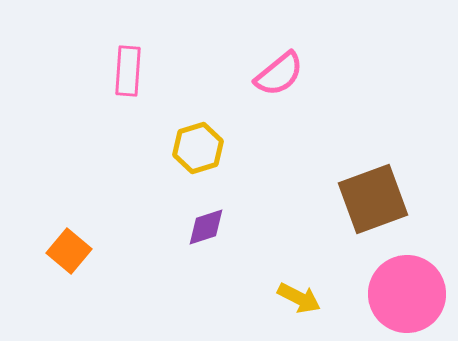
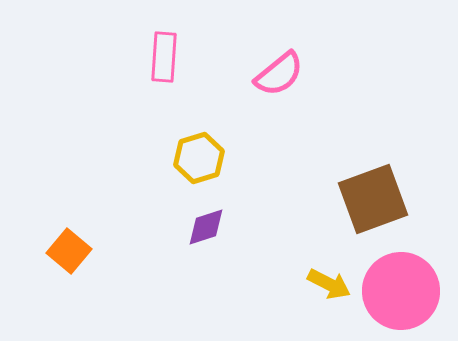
pink rectangle: moved 36 px right, 14 px up
yellow hexagon: moved 1 px right, 10 px down
pink circle: moved 6 px left, 3 px up
yellow arrow: moved 30 px right, 14 px up
